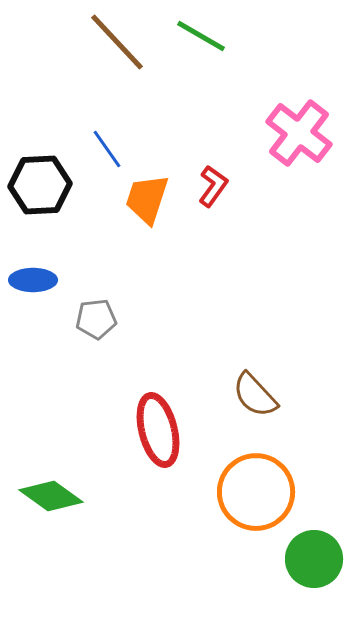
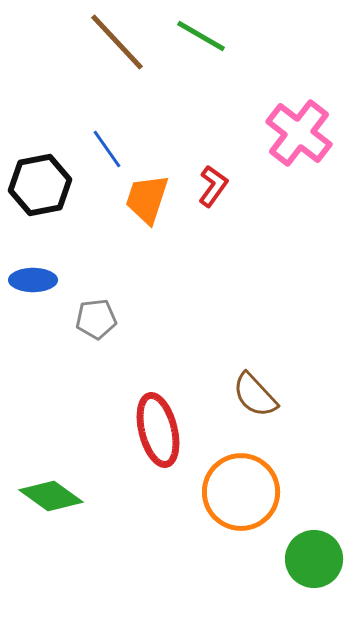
black hexagon: rotated 8 degrees counterclockwise
orange circle: moved 15 px left
